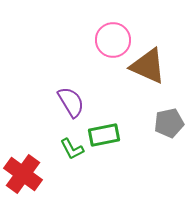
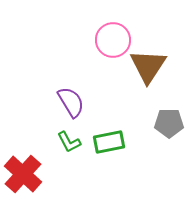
brown triangle: rotated 39 degrees clockwise
gray pentagon: rotated 12 degrees clockwise
green rectangle: moved 5 px right, 7 px down
green L-shape: moved 3 px left, 7 px up
red cross: rotated 6 degrees clockwise
